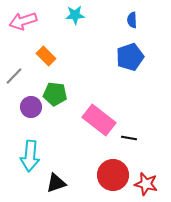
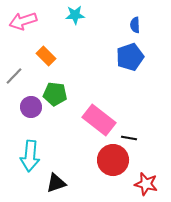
blue semicircle: moved 3 px right, 5 px down
red circle: moved 15 px up
